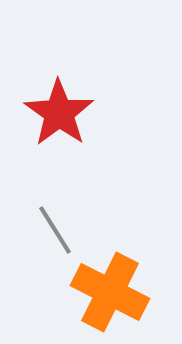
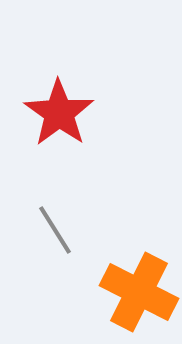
orange cross: moved 29 px right
